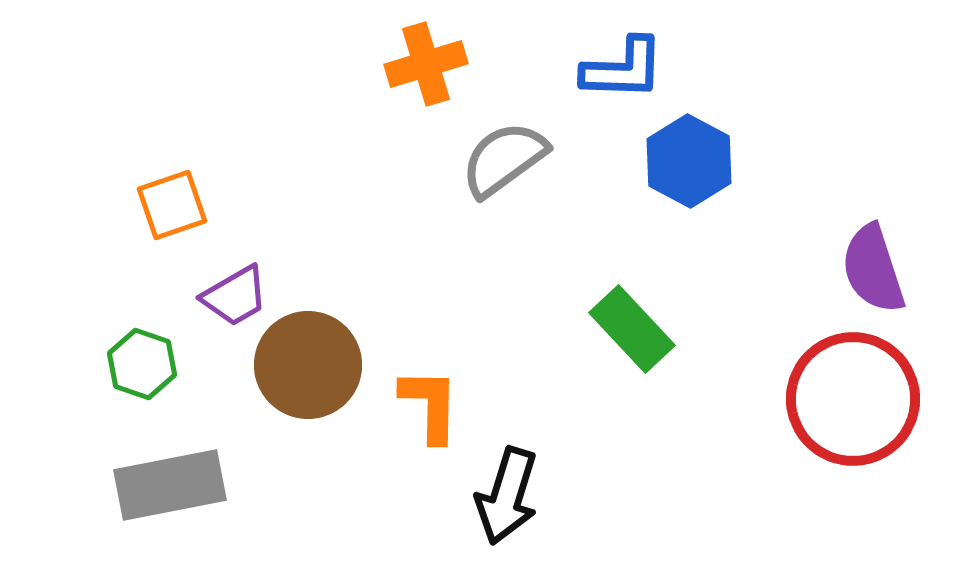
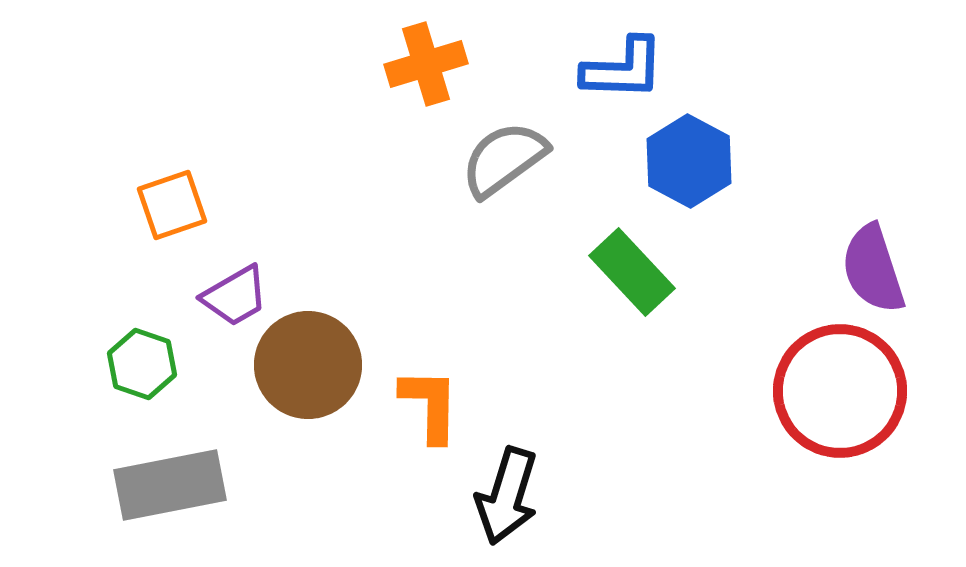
green rectangle: moved 57 px up
red circle: moved 13 px left, 8 px up
